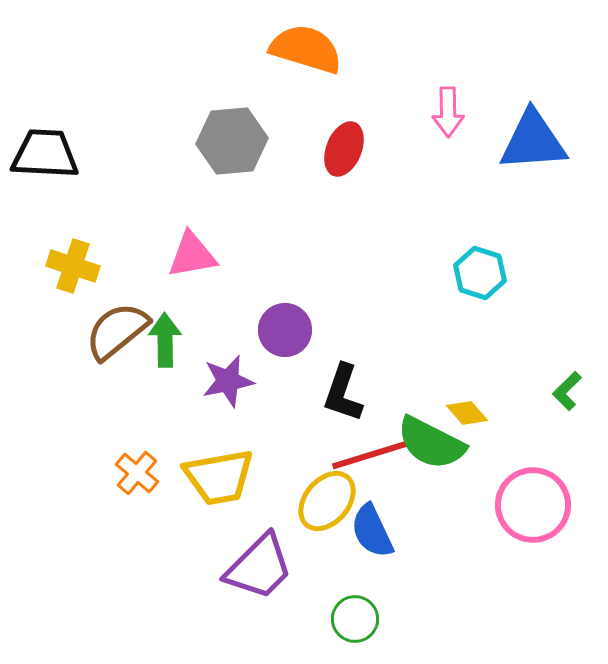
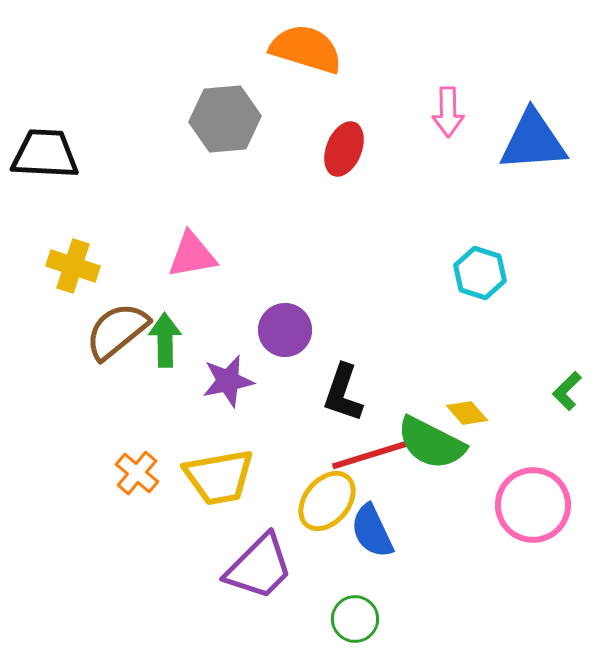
gray hexagon: moved 7 px left, 22 px up
